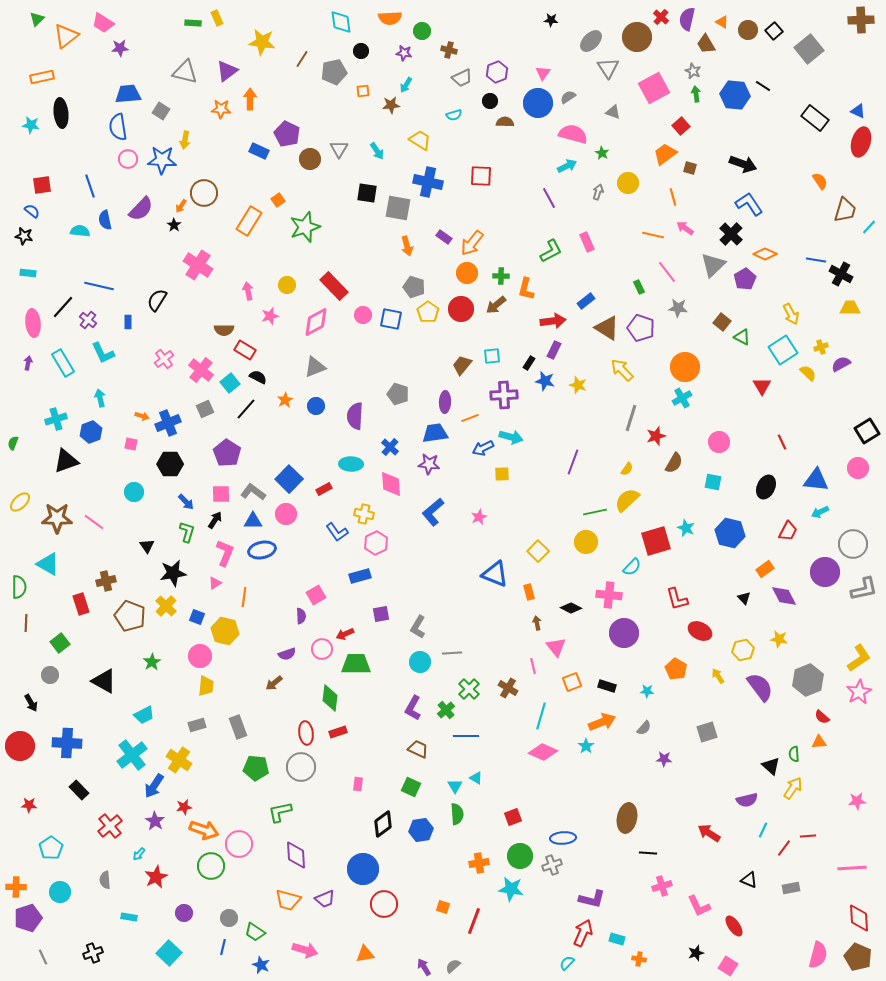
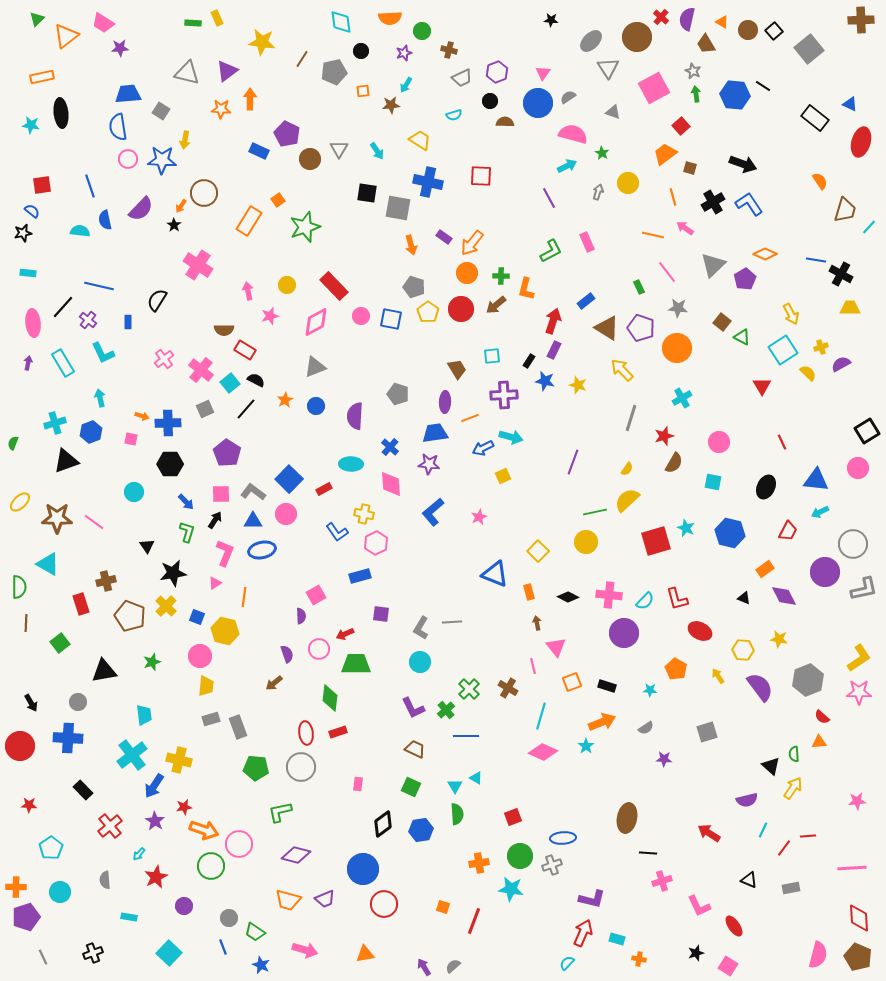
purple star at (404, 53): rotated 28 degrees counterclockwise
gray triangle at (185, 72): moved 2 px right, 1 px down
blue triangle at (858, 111): moved 8 px left, 7 px up
black cross at (731, 234): moved 18 px left, 32 px up; rotated 15 degrees clockwise
black star at (24, 236): moved 1 px left, 3 px up; rotated 24 degrees counterclockwise
orange arrow at (407, 246): moved 4 px right, 1 px up
pink circle at (363, 315): moved 2 px left, 1 px down
red arrow at (553, 321): rotated 65 degrees counterclockwise
black rectangle at (529, 363): moved 2 px up
brown trapezoid at (462, 365): moved 5 px left, 4 px down; rotated 110 degrees clockwise
orange circle at (685, 367): moved 8 px left, 19 px up
black semicircle at (258, 377): moved 2 px left, 3 px down
cyan cross at (56, 419): moved 1 px left, 4 px down
blue cross at (168, 423): rotated 20 degrees clockwise
red star at (656, 436): moved 8 px right
pink square at (131, 444): moved 5 px up
yellow square at (502, 474): moved 1 px right, 2 px down; rotated 21 degrees counterclockwise
cyan semicircle at (632, 567): moved 13 px right, 34 px down
black triangle at (744, 598): rotated 24 degrees counterclockwise
black diamond at (571, 608): moved 3 px left, 11 px up
purple square at (381, 614): rotated 18 degrees clockwise
gray L-shape at (418, 627): moved 3 px right, 1 px down
pink circle at (322, 649): moved 3 px left
yellow hexagon at (743, 650): rotated 15 degrees clockwise
gray line at (452, 653): moved 31 px up
purple semicircle at (287, 654): rotated 90 degrees counterclockwise
green star at (152, 662): rotated 12 degrees clockwise
gray circle at (50, 675): moved 28 px right, 27 px down
black triangle at (104, 681): moved 10 px up; rotated 40 degrees counterclockwise
cyan star at (647, 691): moved 3 px right, 1 px up
pink star at (859, 692): rotated 30 degrees clockwise
purple L-shape at (413, 708): rotated 55 degrees counterclockwise
cyan trapezoid at (144, 715): rotated 70 degrees counterclockwise
gray rectangle at (197, 725): moved 14 px right, 6 px up
gray semicircle at (644, 728): moved 2 px right; rotated 14 degrees clockwise
blue cross at (67, 743): moved 1 px right, 5 px up
brown trapezoid at (418, 749): moved 3 px left
yellow cross at (179, 760): rotated 20 degrees counterclockwise
black rectangle at (79, 790): moved 4 px right
purple diamond at (296, 855): rotated 72 degrees counterclockwise
pink cross at (662, 886): moved 5 px up
purple circle at (184, 913): moved 7 px up
purple pentagon at (28, 918): moved 2 px left, 1 px up
blue line at (223, 947): rotated 35 degrees counterclockwise
